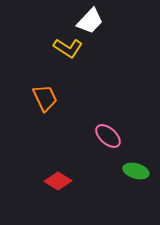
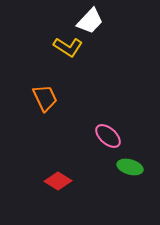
yellow L-shape: moved 1 px up
green ellipse: moved 6 px left, 4 px up
